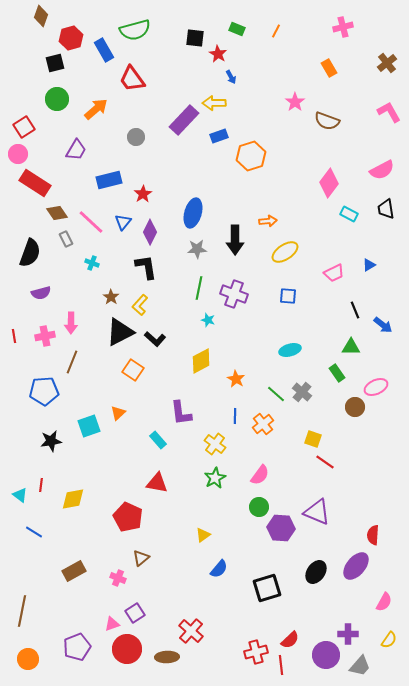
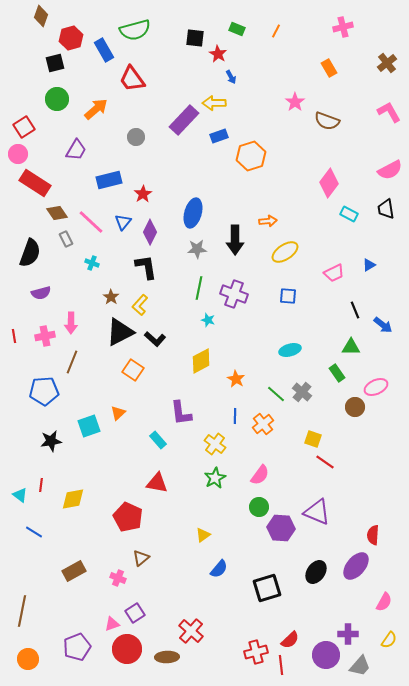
pink semicircle at (382, 170): moved 8 px right
